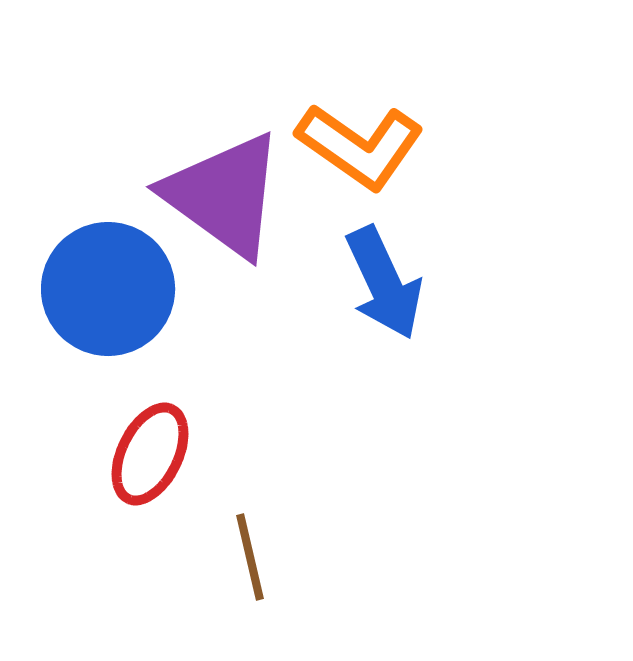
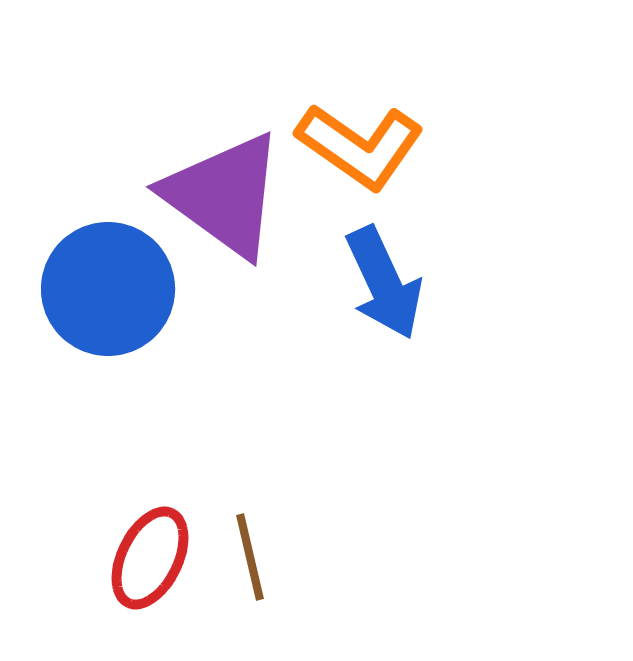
red ellipse: moved 104 px down
